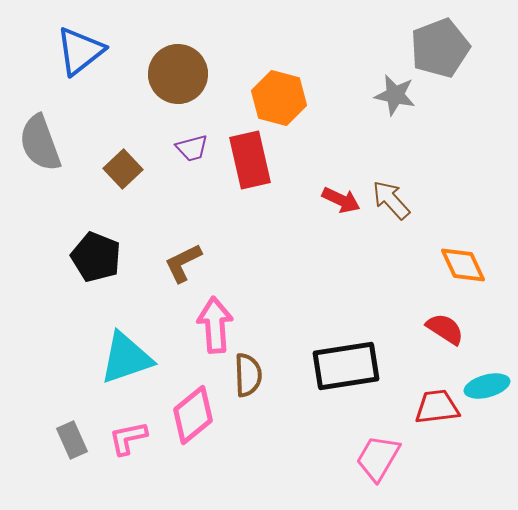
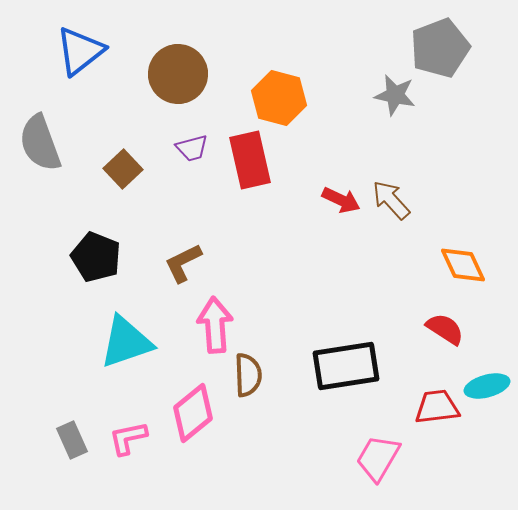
cyan triangle: moved 16 px up
pink diamond: moved 2 px up
